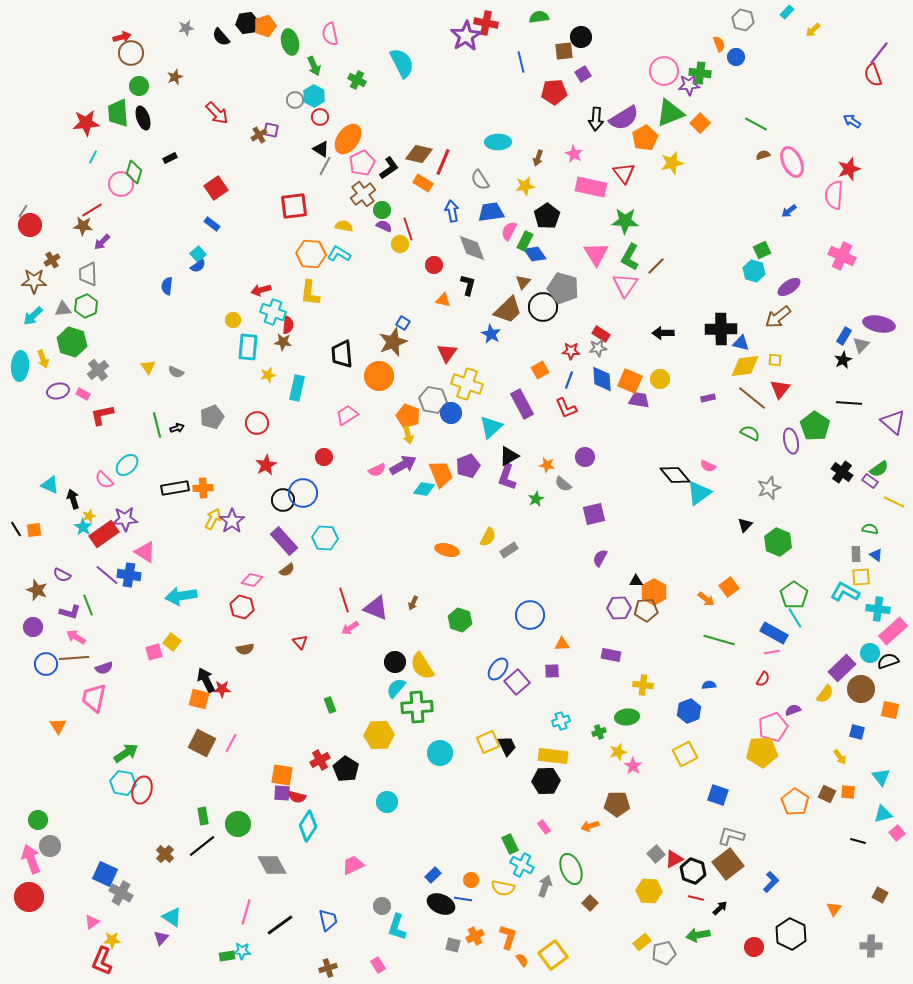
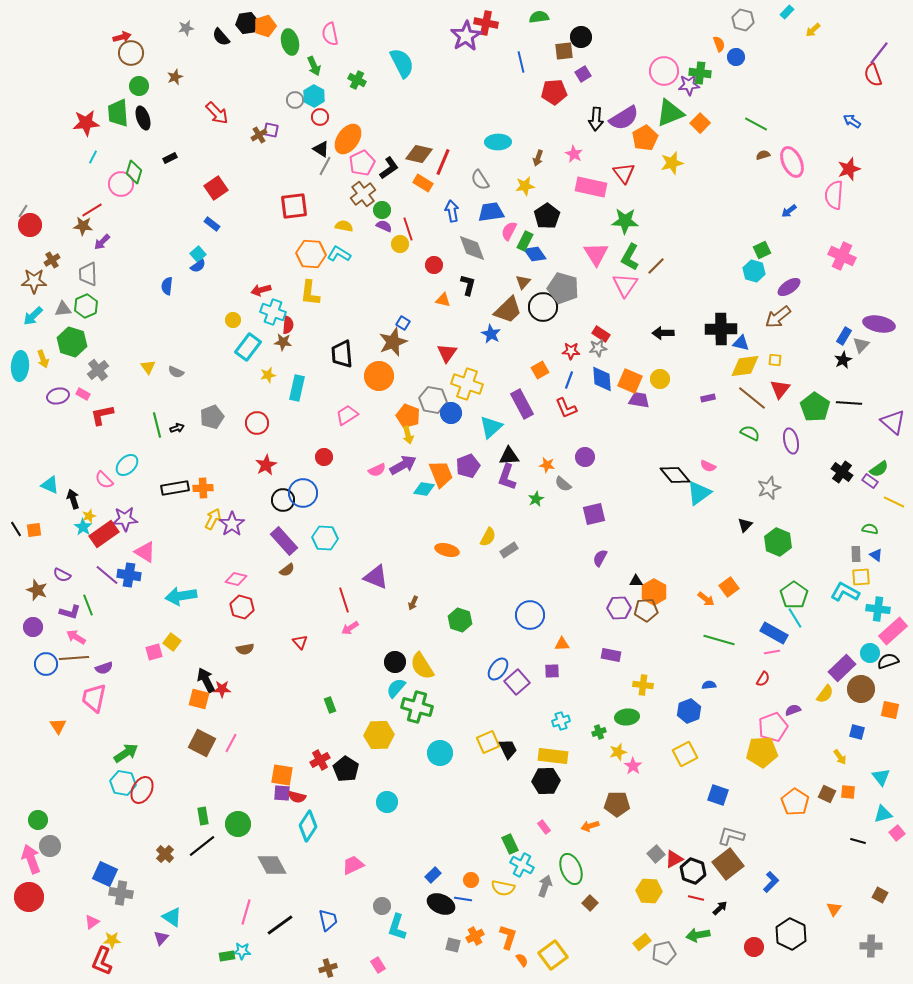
cyan rectangle at (248, 347): rotated 32 degrees clockwise
purple ellipse at (58, 391): moved 5 px down
green pentagon at (815, 426): moved 19 px up
black triangle at (509, 456): rotated 25 degrees clockwise
purple star at (232, 521): moved 3 px down
pink diamond at (252, 580): moved 16 px left, 1 px up
purple triangle at (376, 608): moved 31 px up
green cross at (417, 707): rotated 20 degrees clockwise
black trapezoid at (507, 746): moved 1 px right, 3 px down
red ellipse at (142, 790): rotated 12 degrees clockwise
gray cross at (121, 893): rotated 20 degrees counterclockwise
